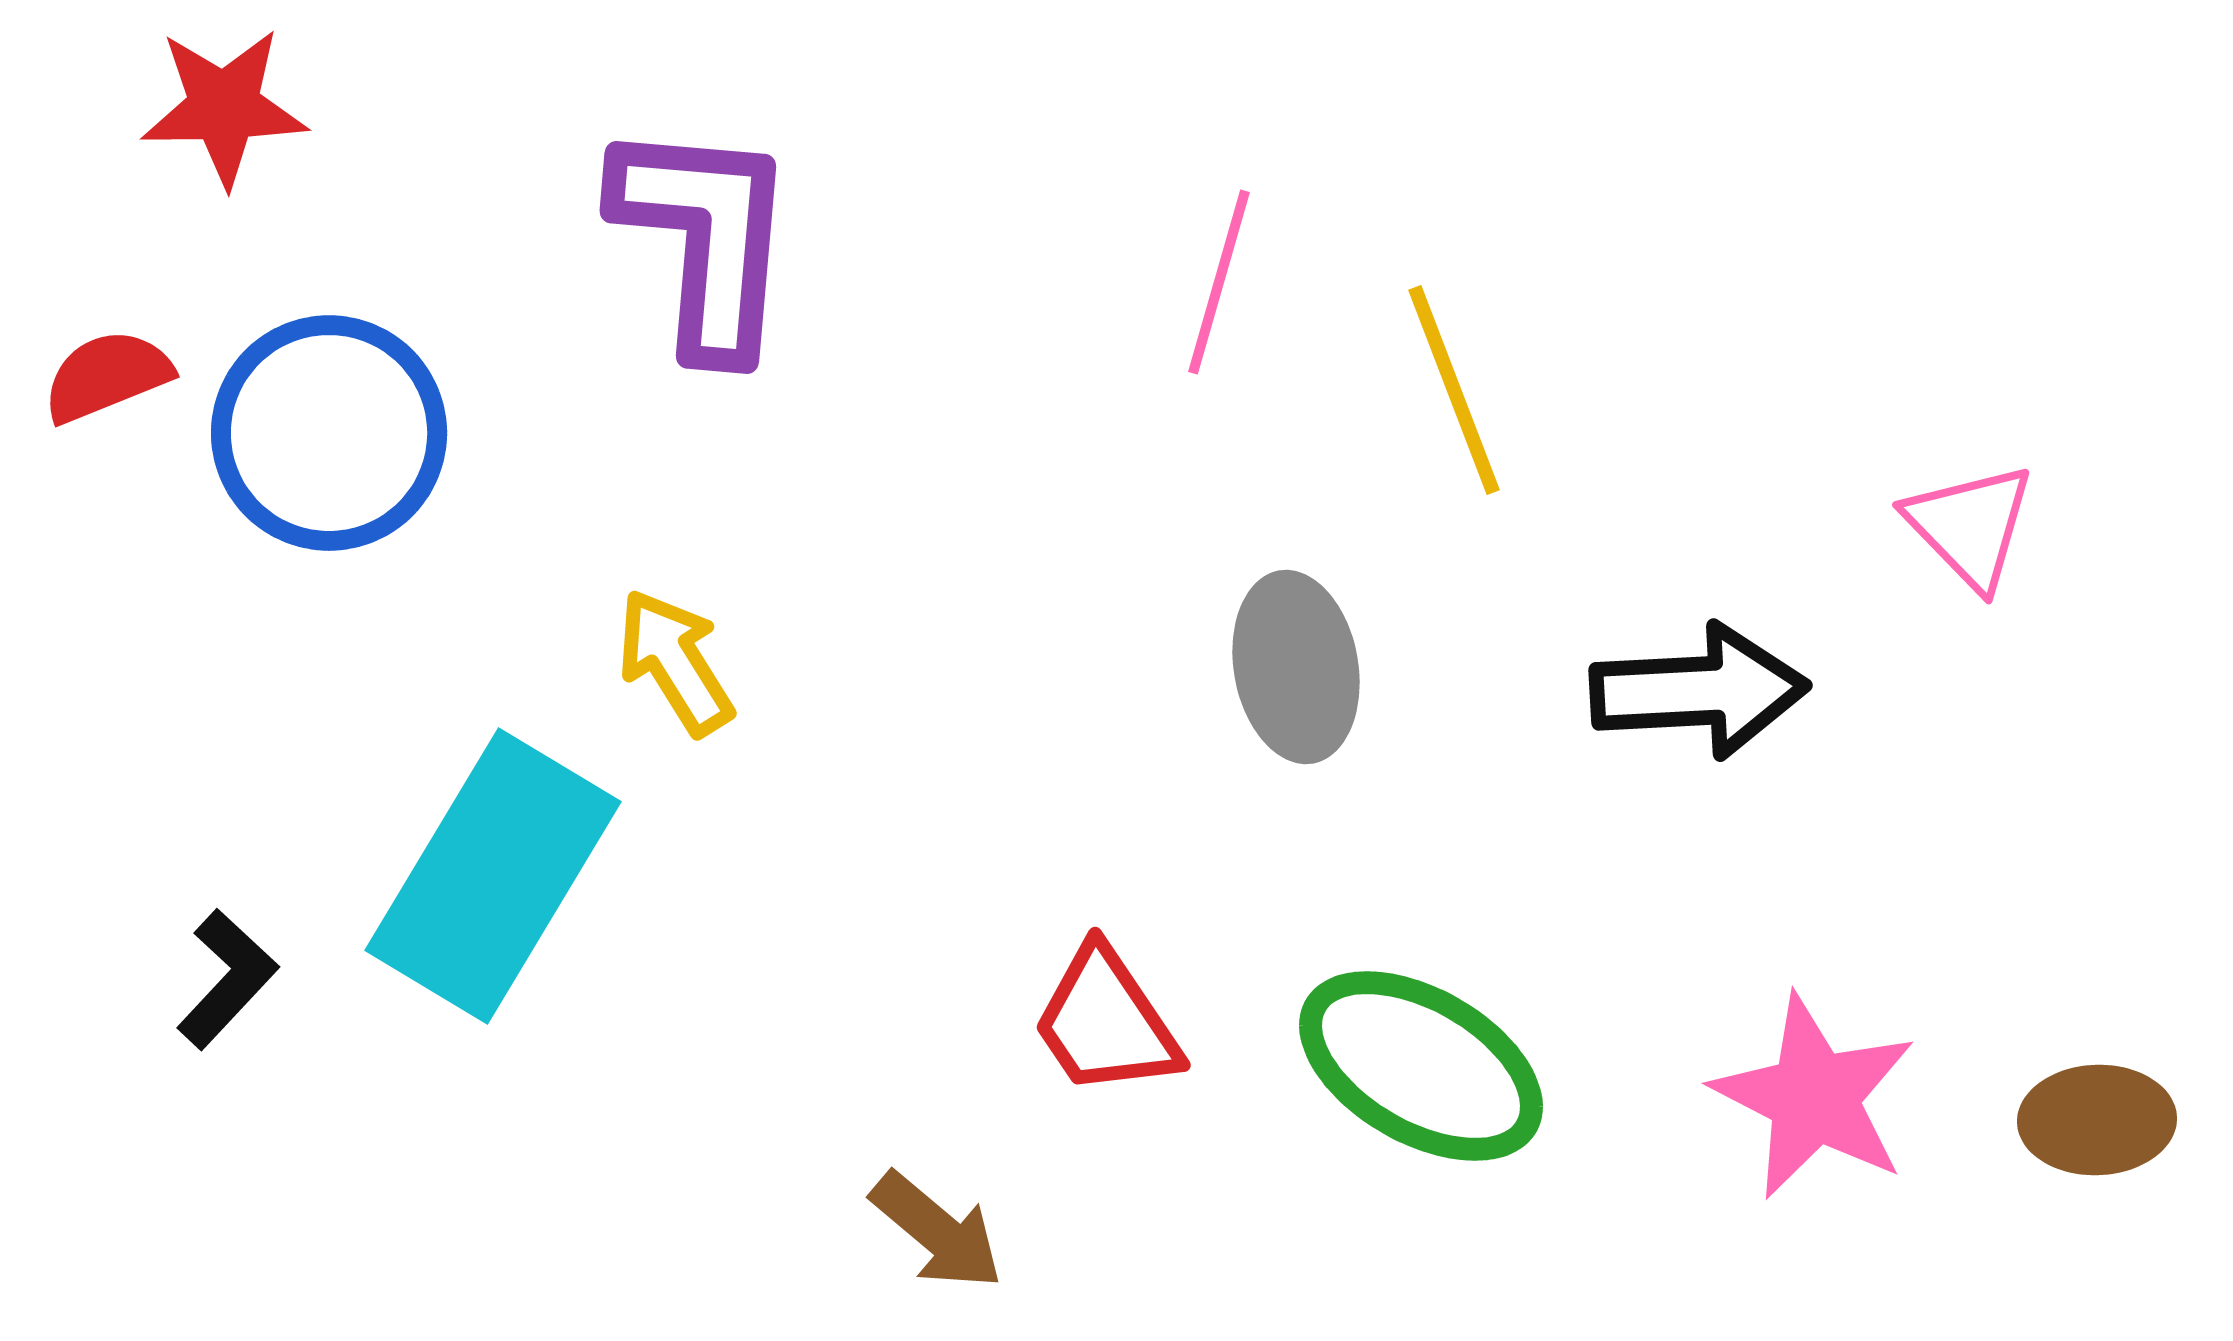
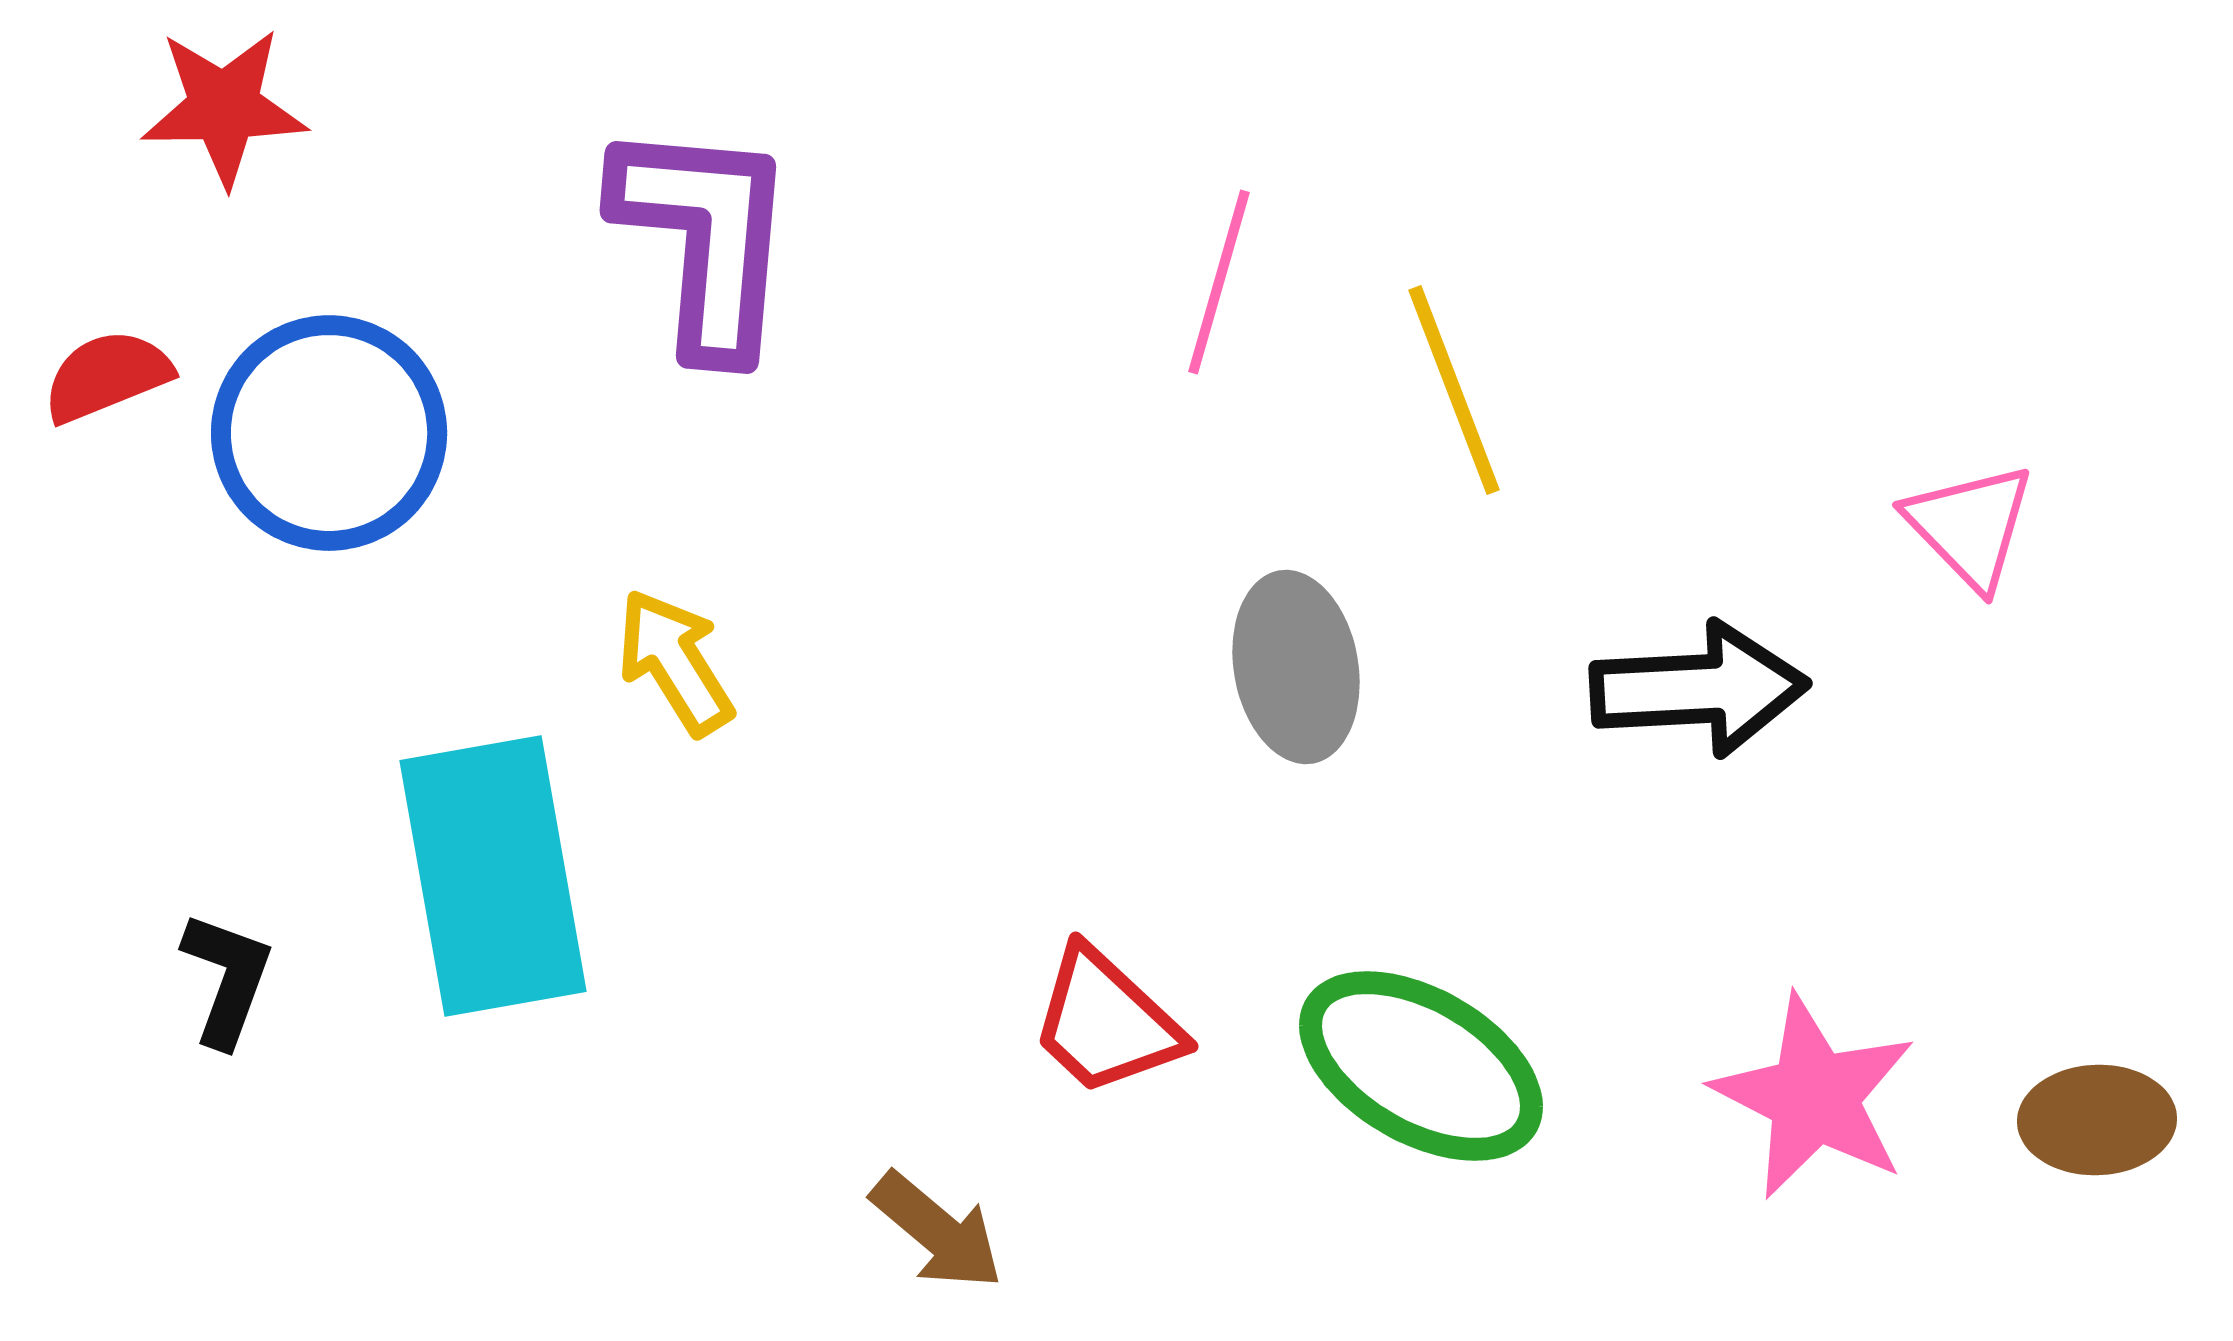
black arrow: moved 2 px up
cyan rectangle: rotated 41 degrees counterclockwise
black L-shape: rotated 23 degrees counterclockwise
red trapezoid: rotated 13 degrees counterclockwise
